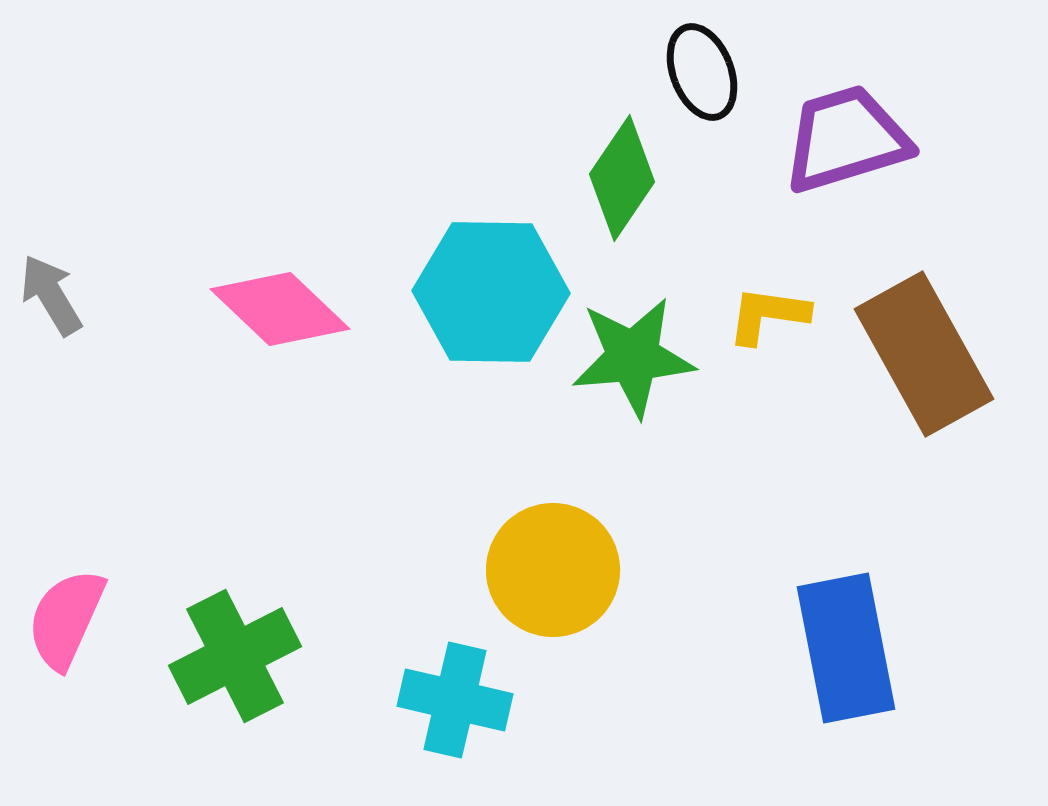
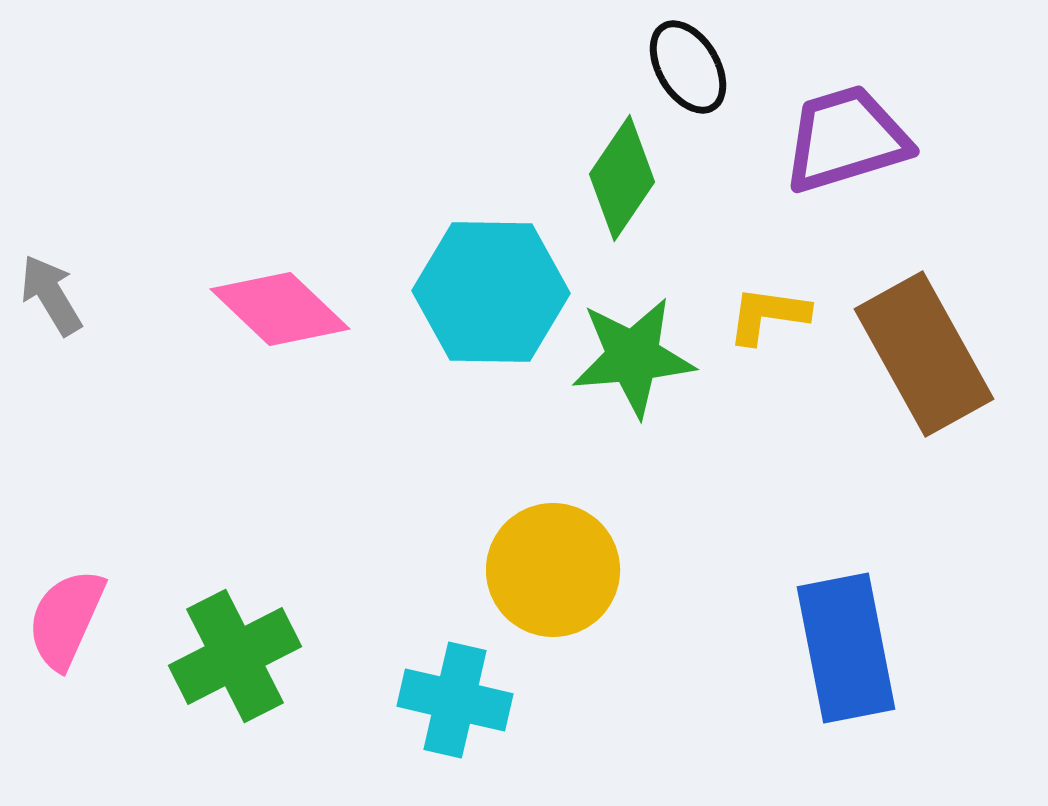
black ellipse: moved 14 px left, 5 px up; rotated 10 degrees counterclockwise
